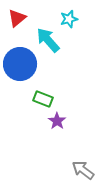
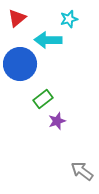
cyan arrow: rotated 48 degrees counterclockwise
green rectangle: rotated 60 degrees counterclockwise
purple star: rotated 18 degrees clockwise
gray arrow: moved 1 px left, 1 px down
